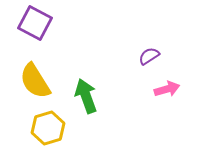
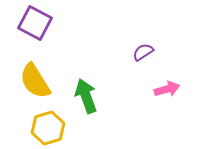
purple semicircle: moved 6 px left, 4 px up
